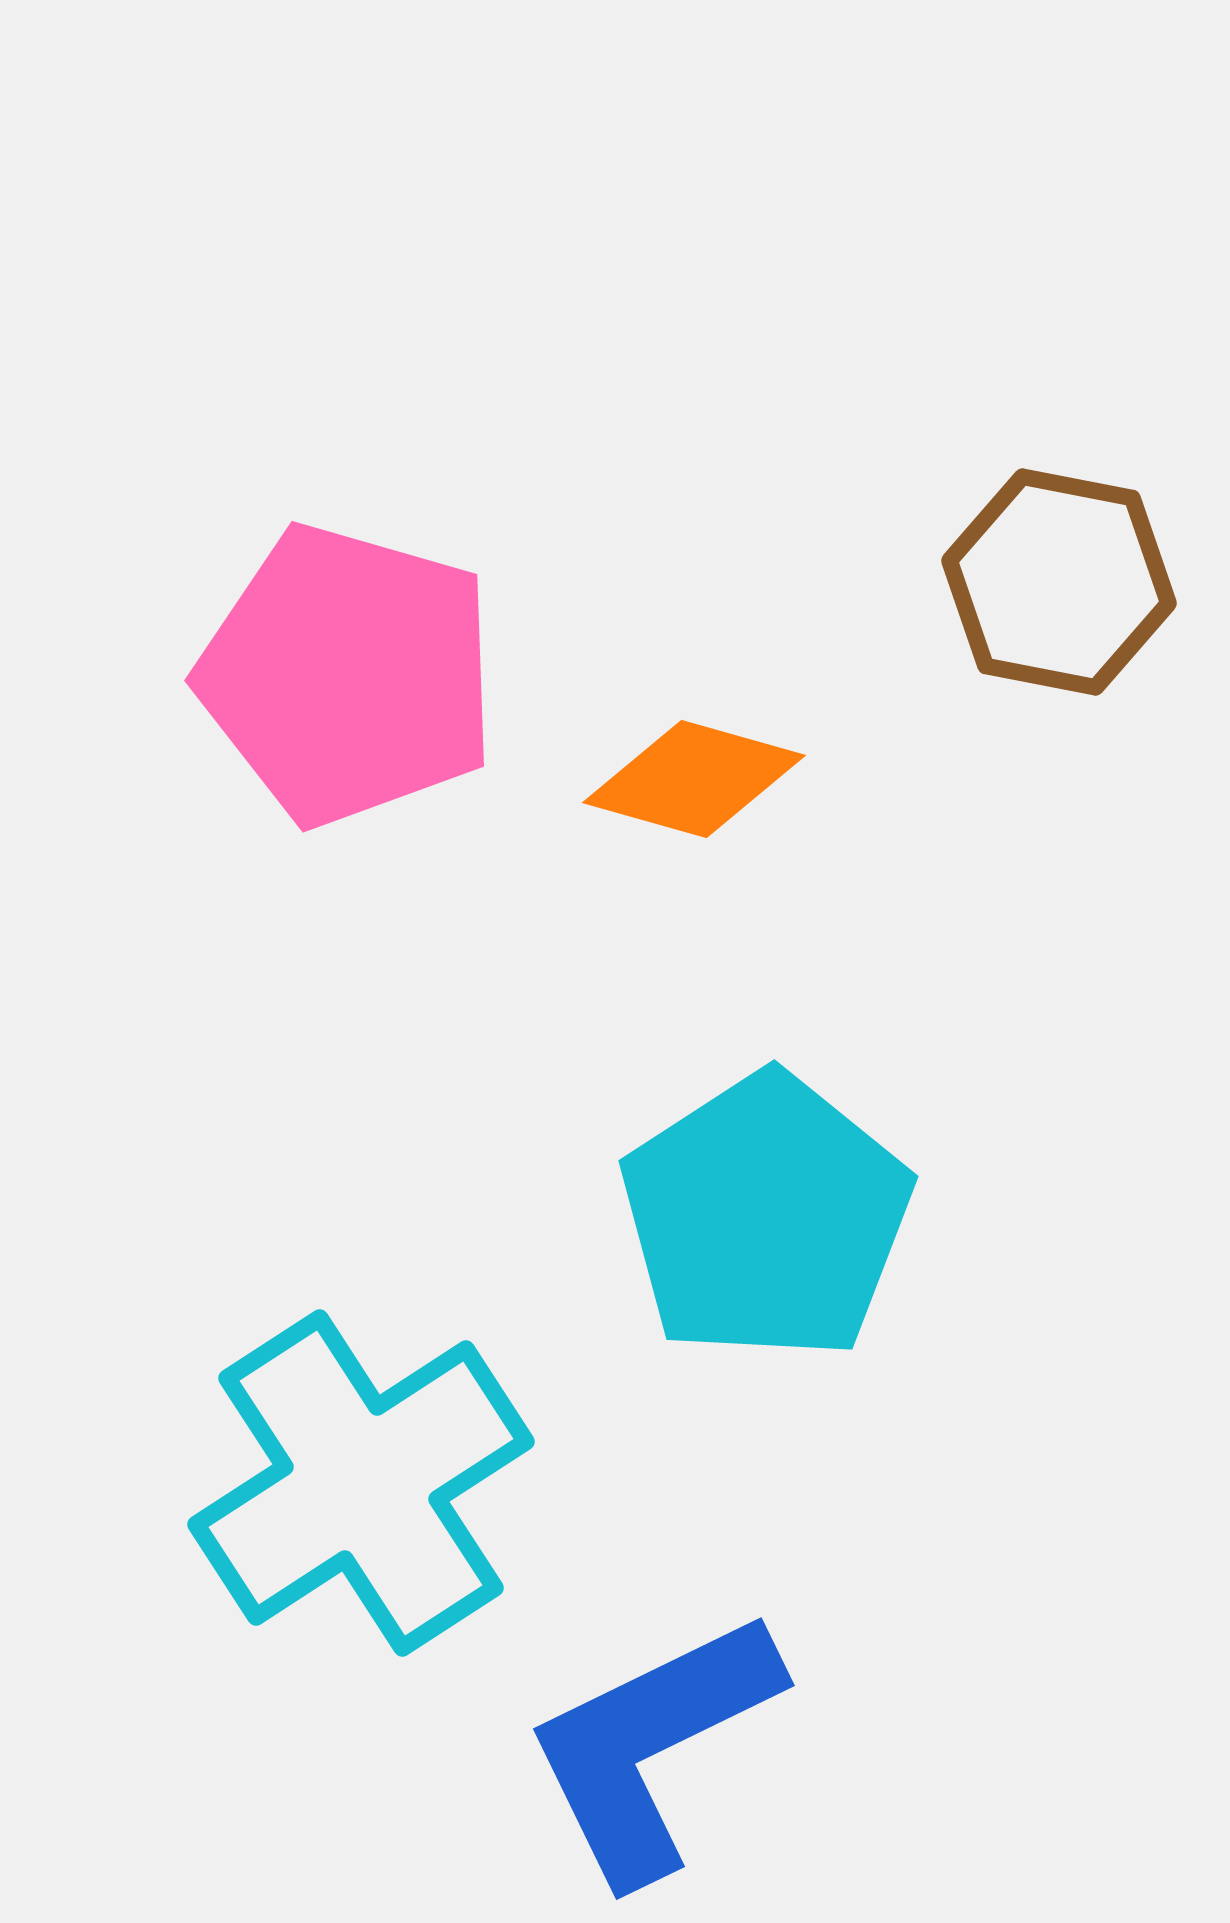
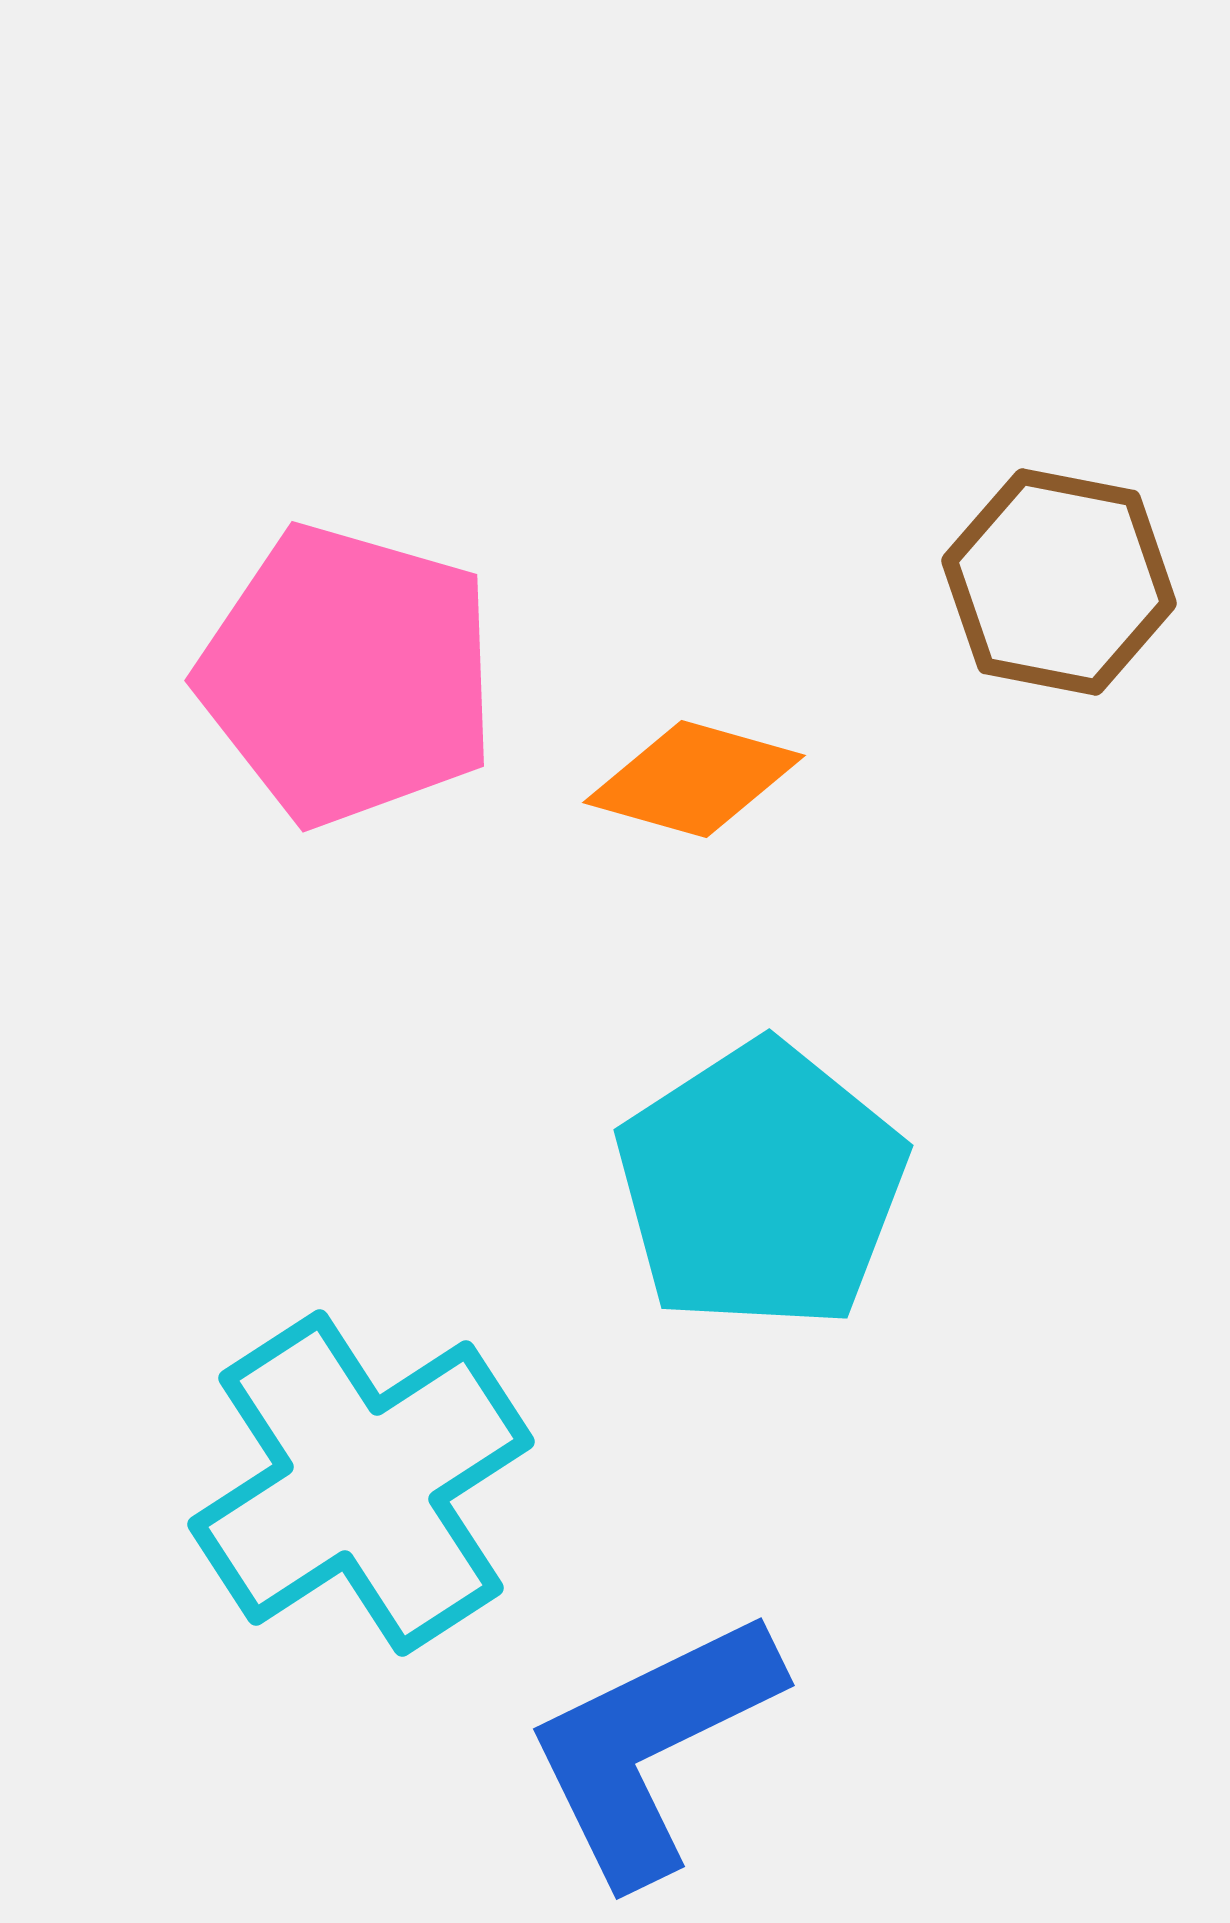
cyan pentagon: moved 5 px left, 31 px up
